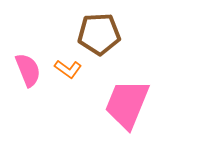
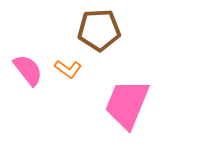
brown pentagon: moved 4 px up
pink semicircle: rotated 16 degrees counterclockwise
